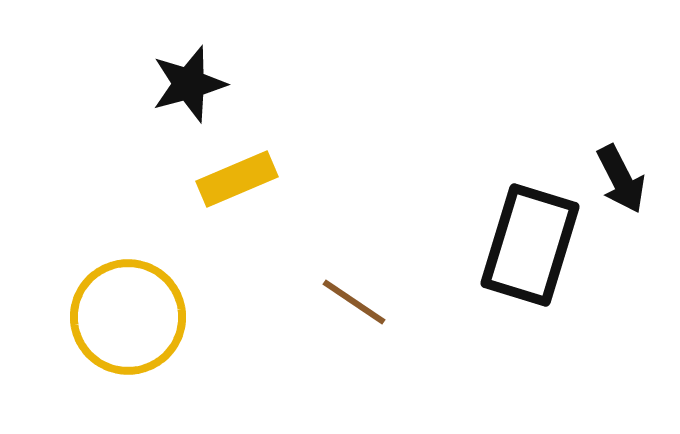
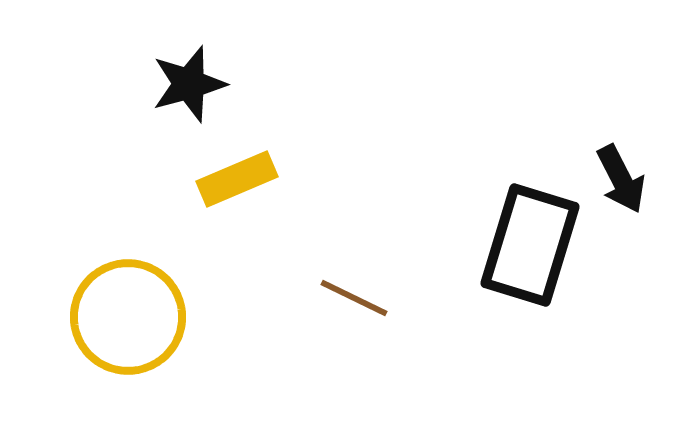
brown line: moved 4 px up; rotated 8 degrees counterclockwise
